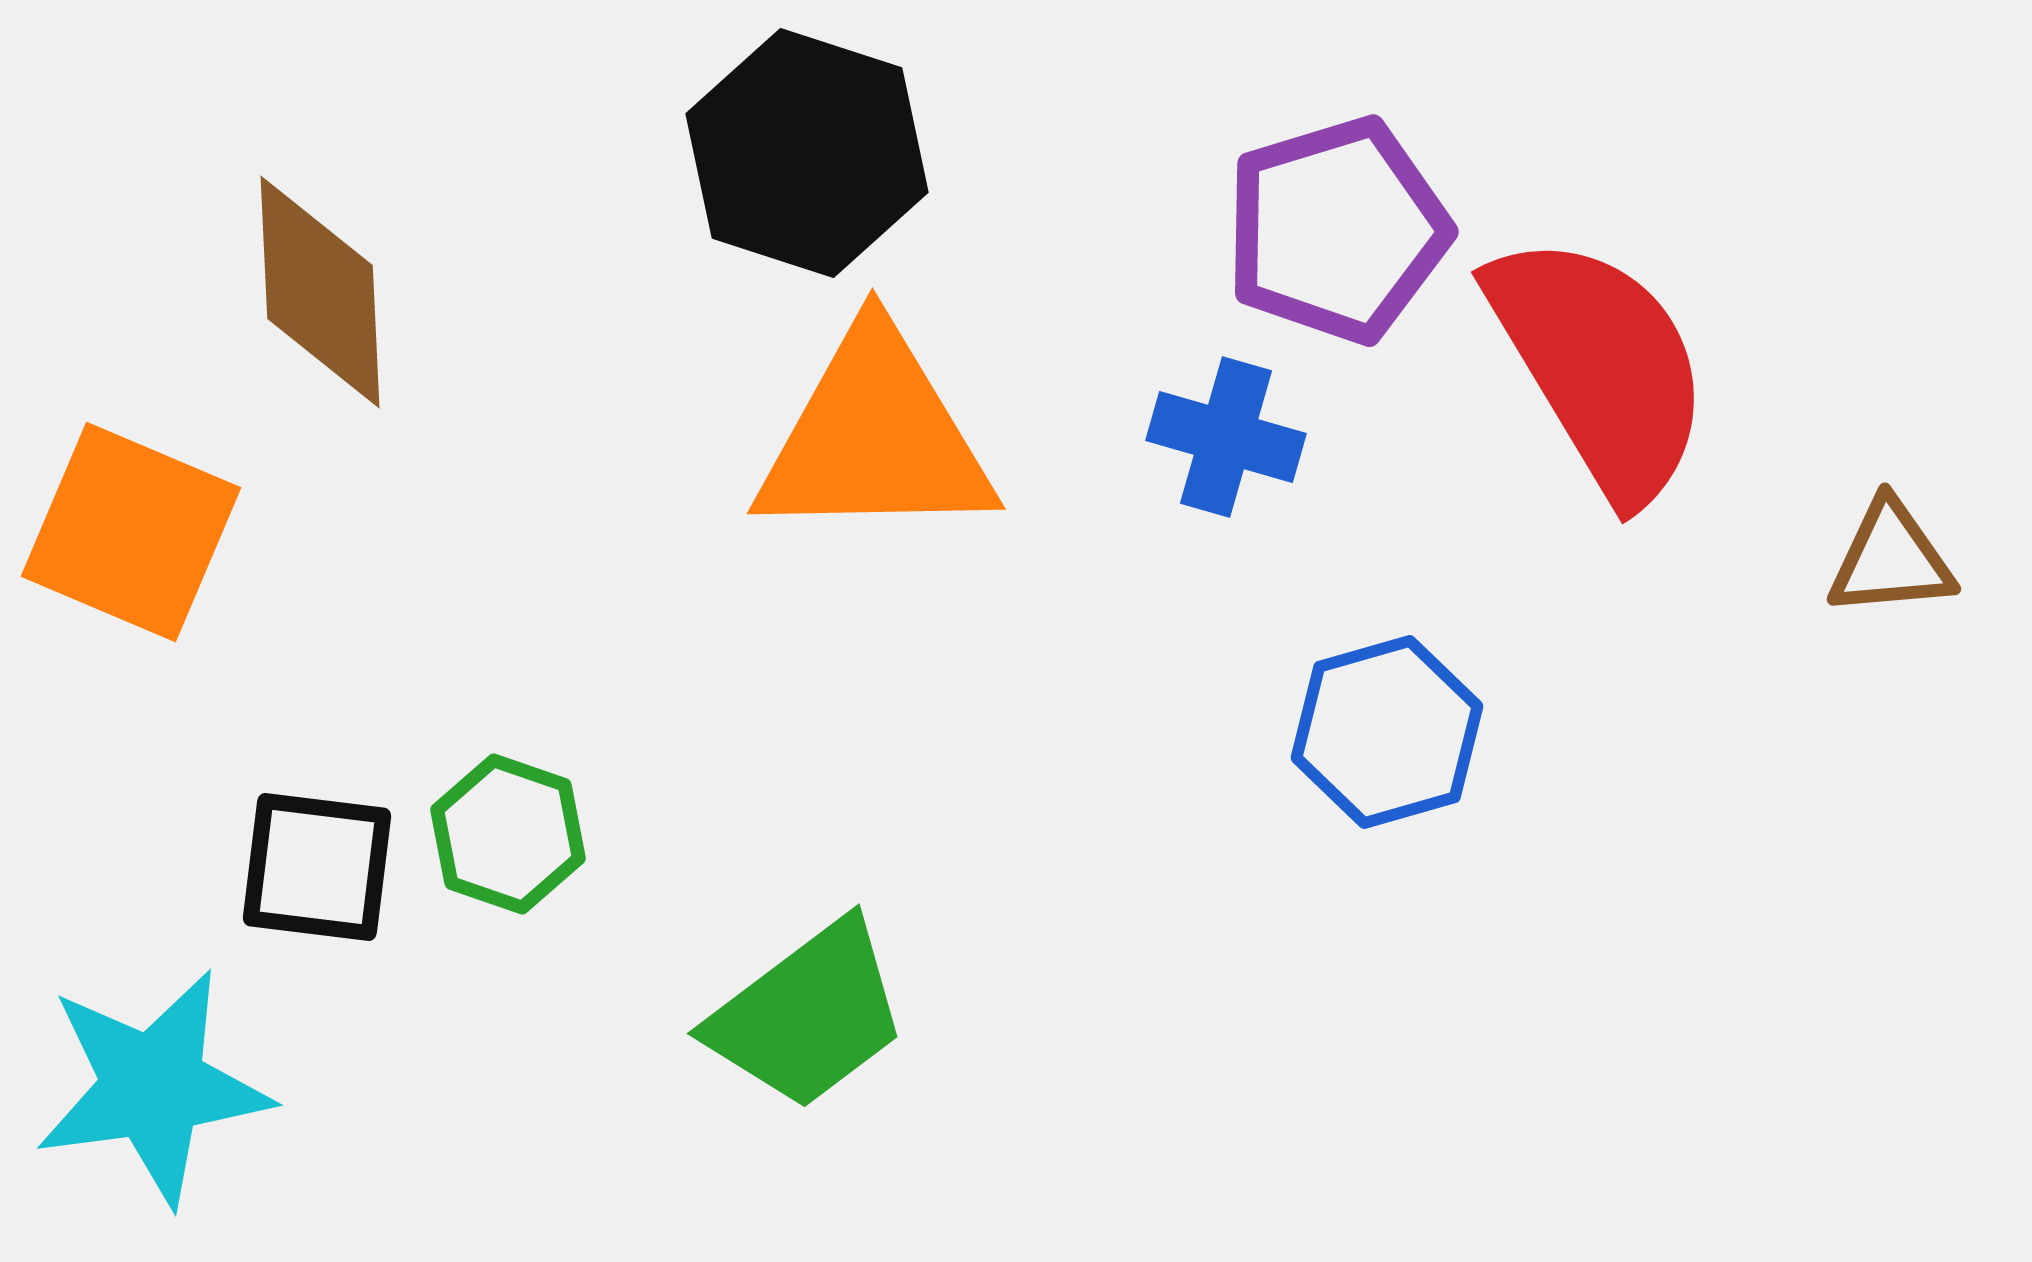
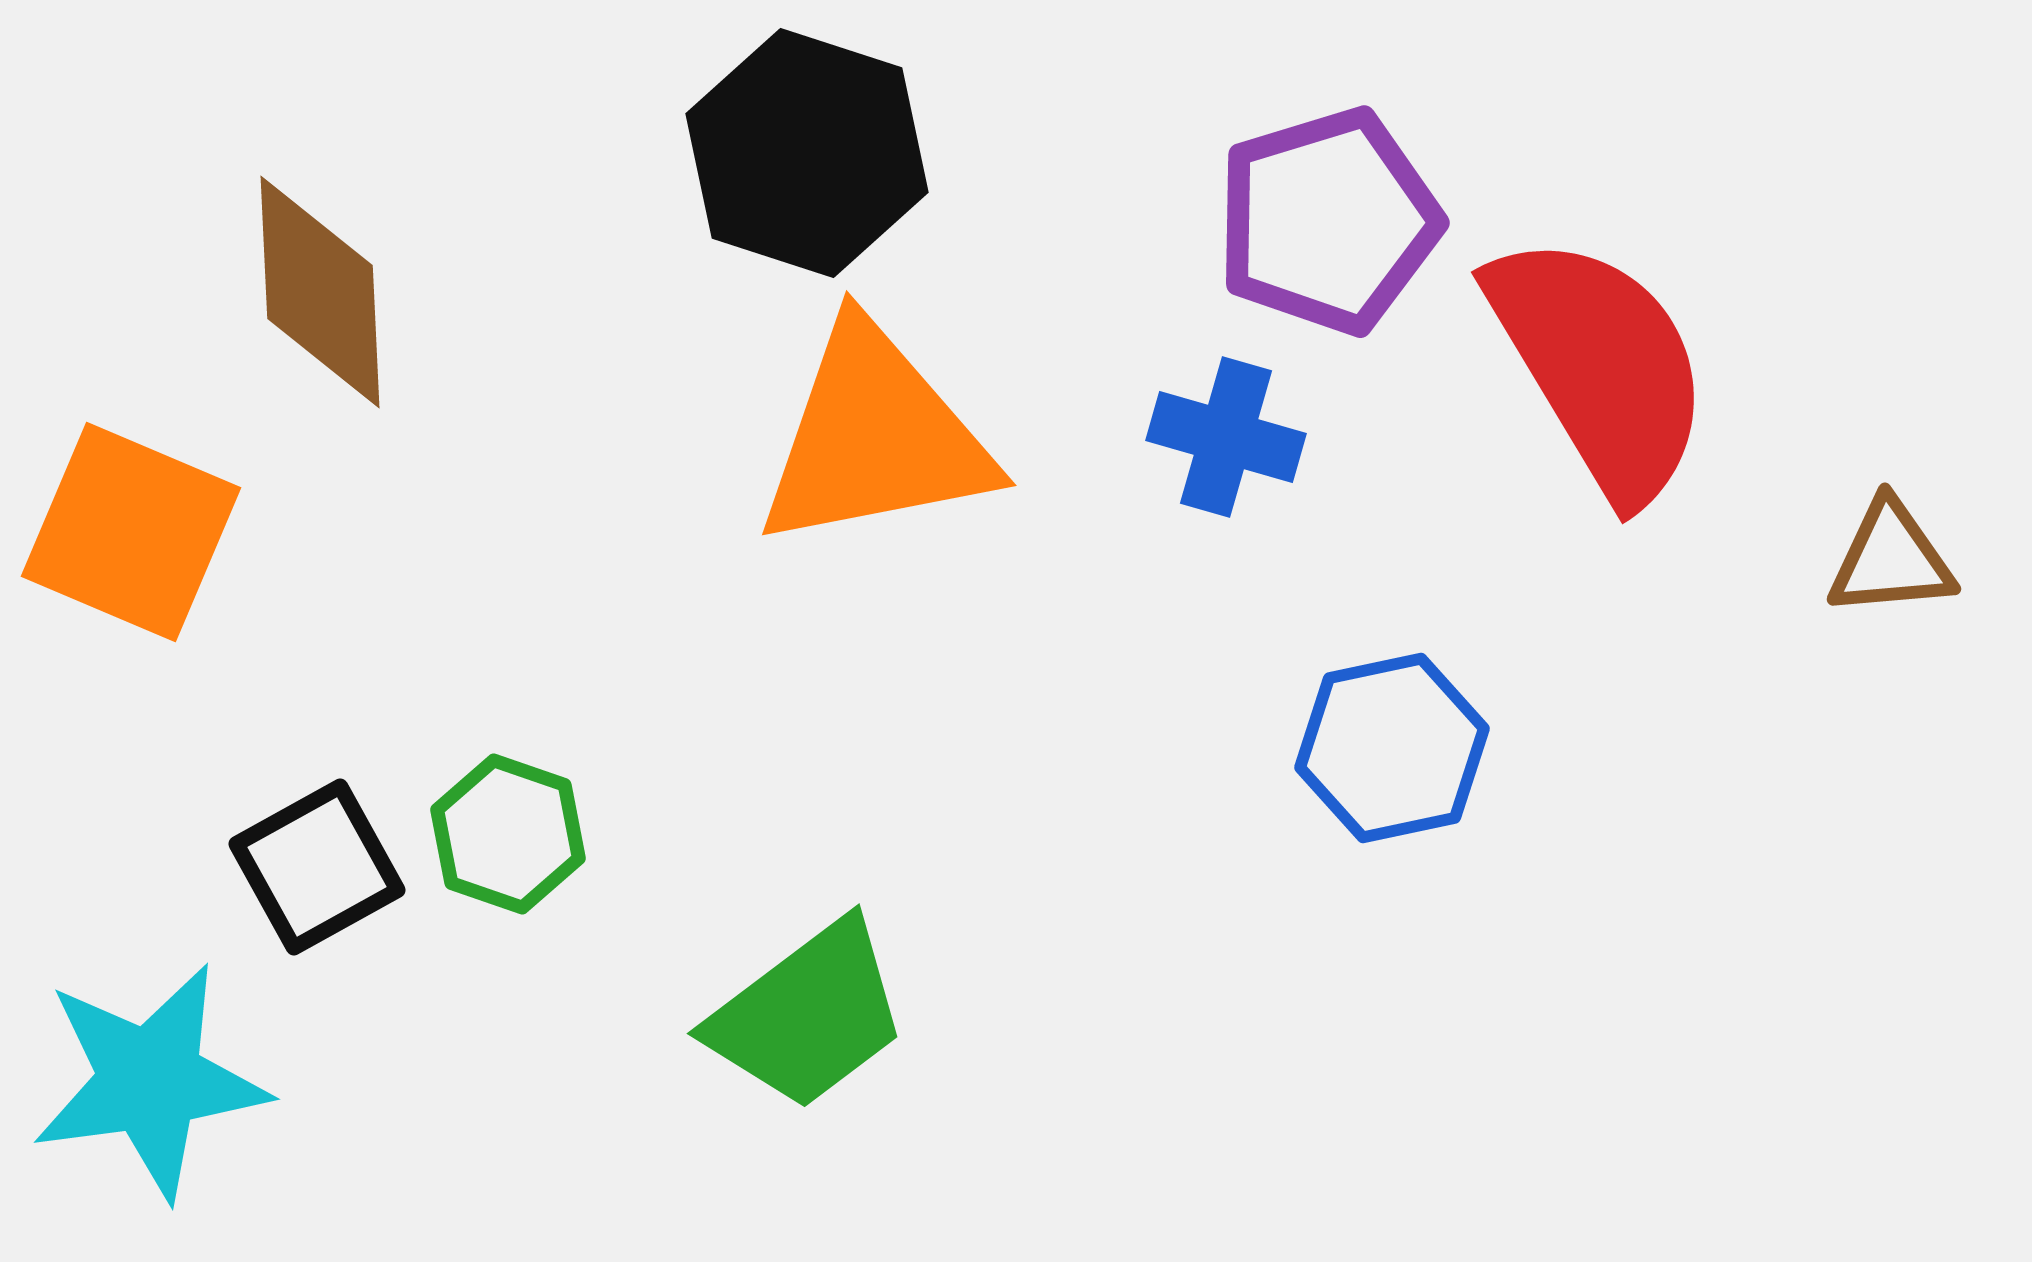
purple pentagon: moved 9 px left, 9 px up
orange triangle: rotated 10 degrees counterclockwise
blue hexagon: moved 5 px right, 16 px down; rotated 4 degrees clockwise
black square: rotated 36 degrees counterclockwise
cyan star: moved 3 px left, 6 px up
